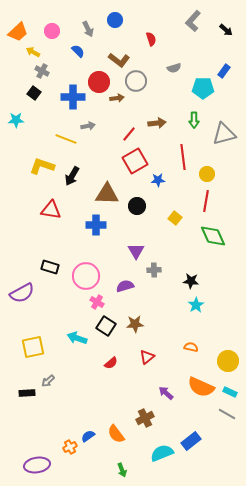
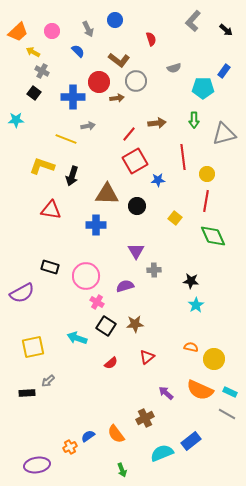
black arrow at (72, 176): rotated 12 degrees counterclockwise
yellow circle at (228, 361): moved 14 px left, 2 px up
orange semicircle at (201, 387): moved 1 px left, 3 px down
